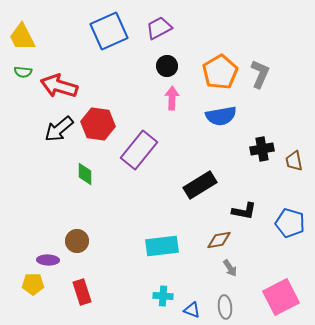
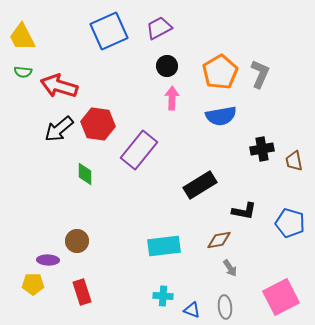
cyan rectangle: moved 2 px right
